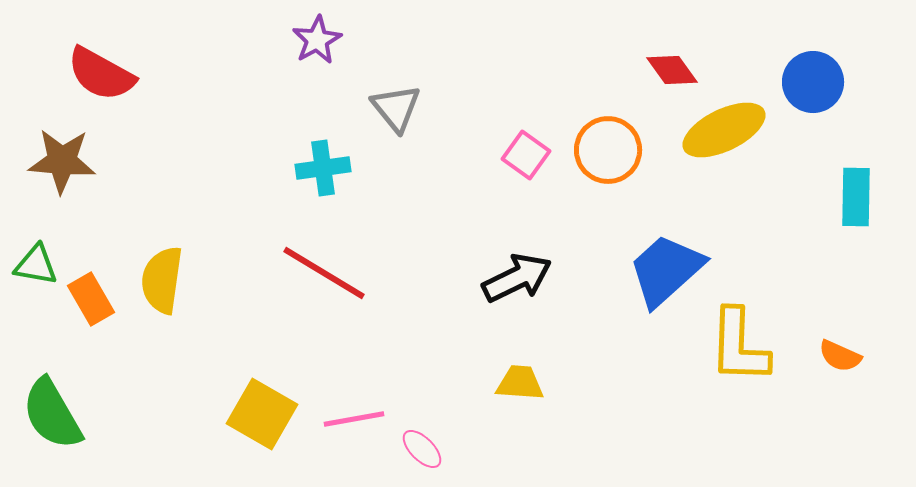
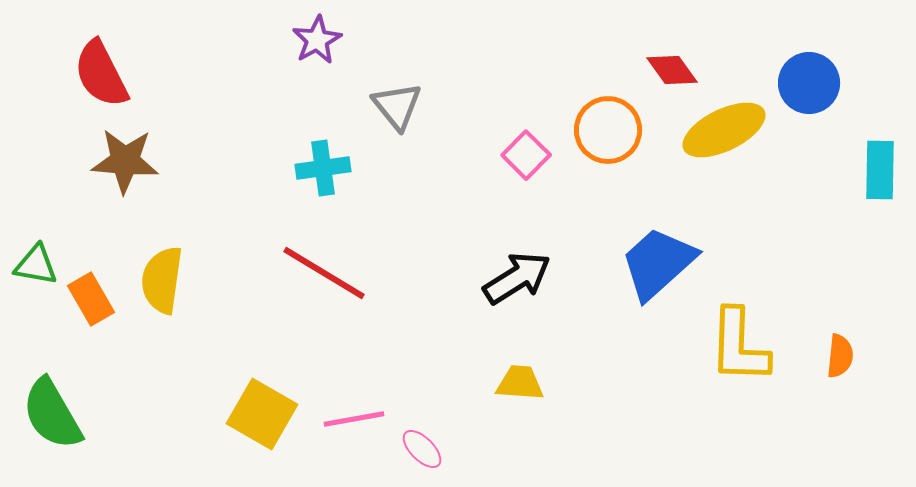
red semicircle: rotated 34 degrees clockwise
blue circle: moved 4 px left, 1 px down
gray triangle: moved 1 px right, 2 px up
orange circle: moved 20 px up
pink square: rotated 9 degrees clockwise
brown star: moved 63 px right
cyan rectangle: moved 24 px right, 27 px up
blue trapezoid: moved 8 px left, 7 px up
black arrow: rotated 6 degrees counterclockwise
orange semicircle: rotated 108 degrees counterclockwise
